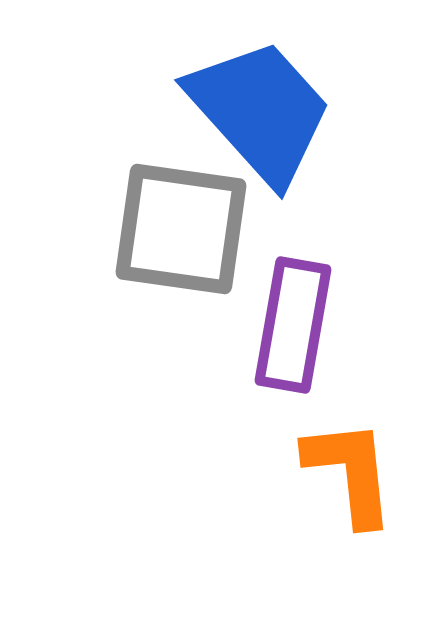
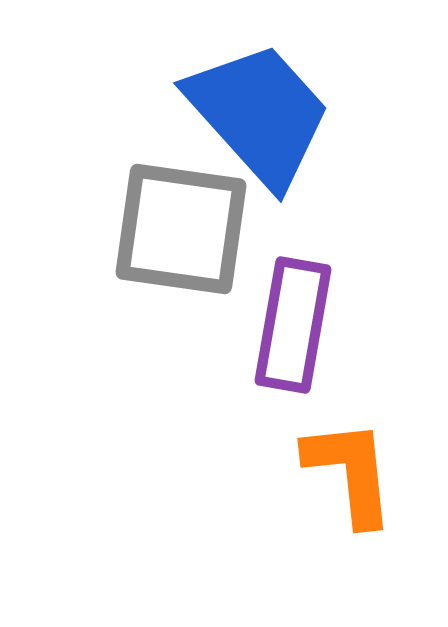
blue trapezoid: moved 1 px left, 3 px down
